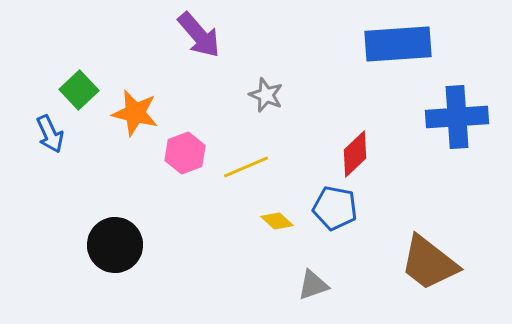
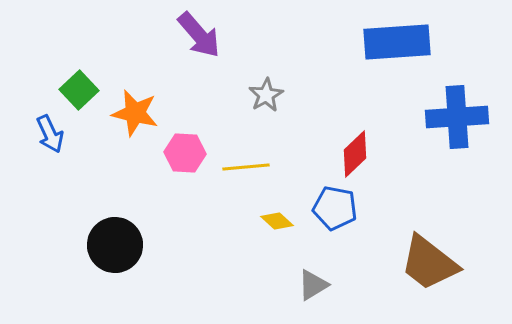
blue rectangle: moved 1 px left, 2 px up
gray star: rotated 20 degrees clockwise
pink hexagon: rotated 24 degrees clockwise
yellow line: rotated 18 degrees clockwise
gray triangle: rotated 12 degrees counterclockwise
